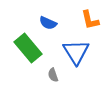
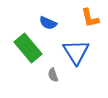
orange L-shape: moved 2 px up
